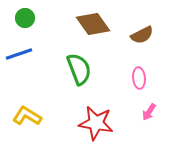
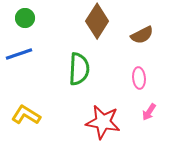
brown diamond: moved 4 px right, 3 px up; rotated 68 degrees clockwise
green semicircle: rotated 24 degrees clockwise
yellow L-shape: moved 1 px left, 1 px up
red star: moved 7 px right, 1 px up
